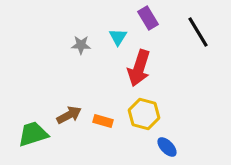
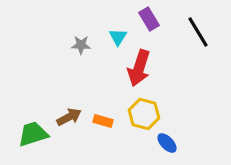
purple rectangle: moved 1 px right, 1 px down
brown arrow: moved 2 px down
blue ellipse: moved 4 px up
